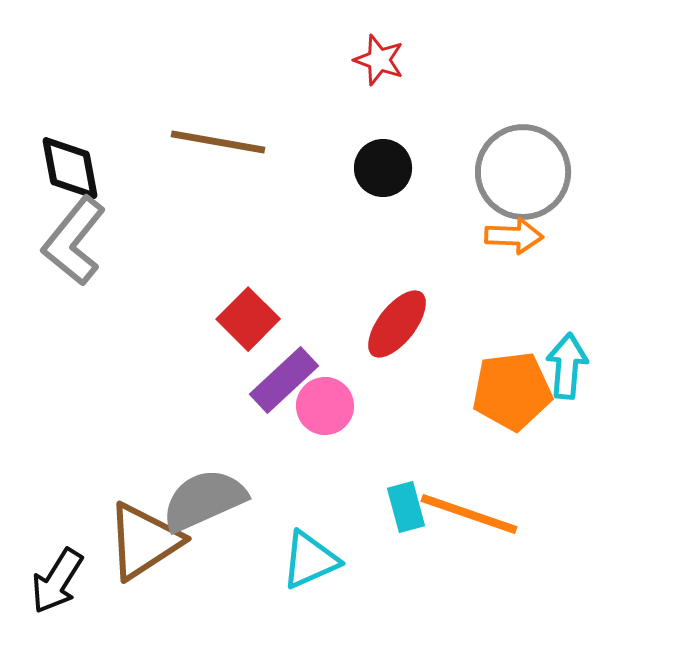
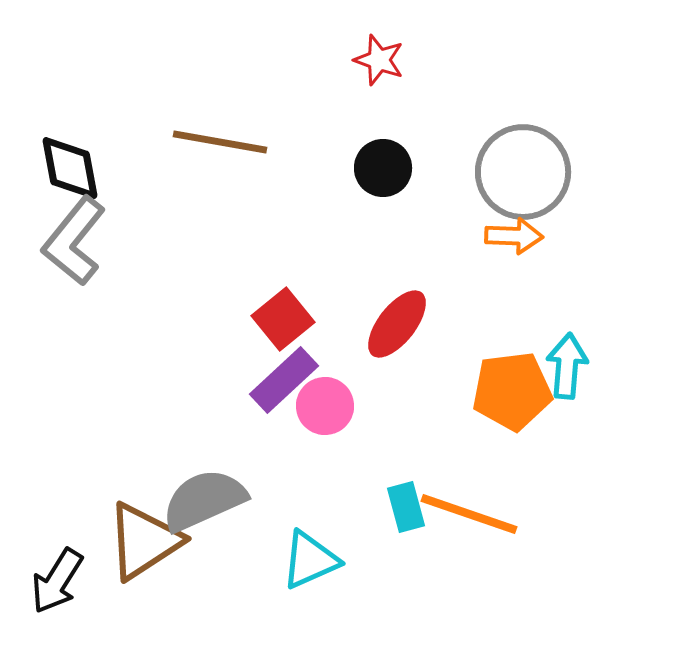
brown line: moved 2 px right
red square: moved 35 px right; rotated 6 degrees clockwise
